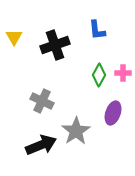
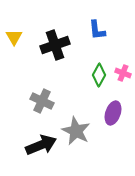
pink cross: rotated 21 degrees clockwise
gray star: rotated 12 degrees counterclockwise
